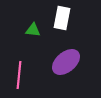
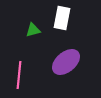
green triangle: rotated 21 degrees counterclockwise
